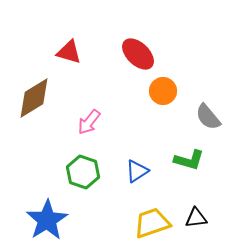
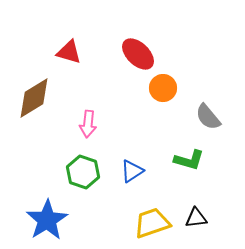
orange circle: moved 3 px up
pink arrow: moved 1 px left, 2 px down; rotated 32 degrees counterclockwise
blue triangle: moved 5 px left
